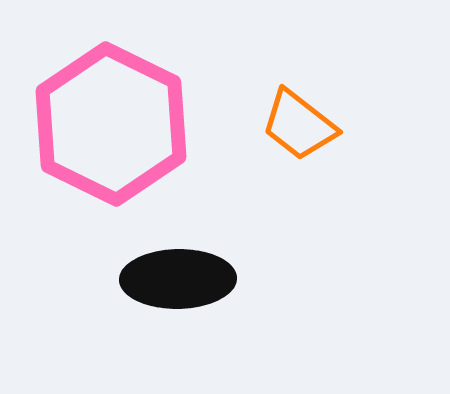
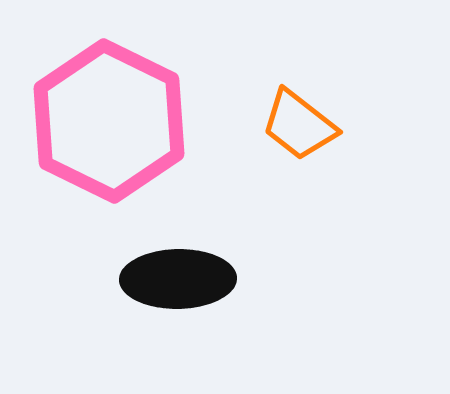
pink hexagon: moved 2 px left, 3 px up
